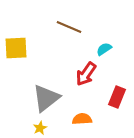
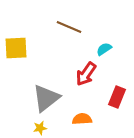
yellow star: rotated 16 degrees clockwise
